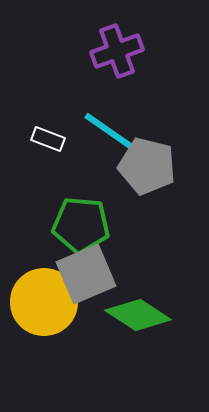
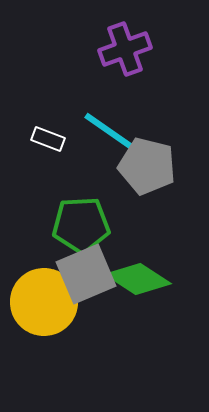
purple cross: moved 8 px right, 2 px up
green pentagon: rotated 8 degrees counterclockwise
green diamond: moved 36 px up
